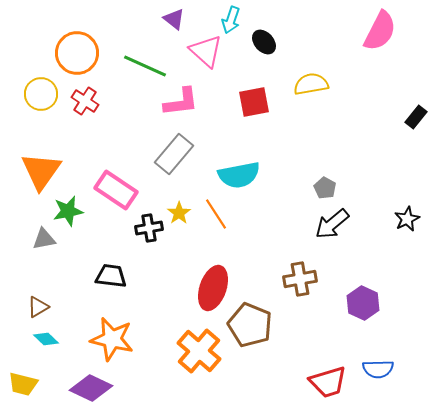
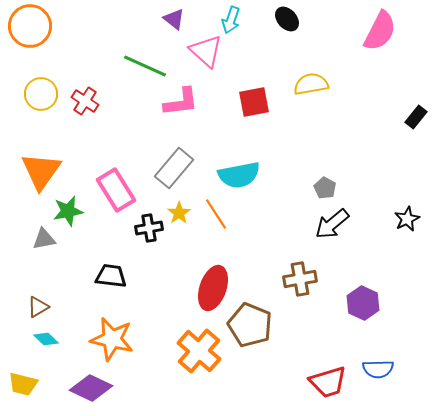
black ellipse: moved 23 px right, 23 px up
orange circle: moved 47 px left, 27 px up
gray rectangle: moved 14 px down
pink rectangle: rotated 24 degrees clockwise
